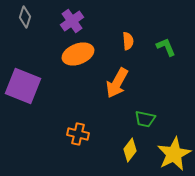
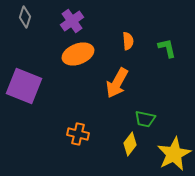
green L-shape: moved 1 px right, 1 px down; rotated 10 degrees clockwise
purple square: moved 1 px right
yellow diamond: moved 6 px up
